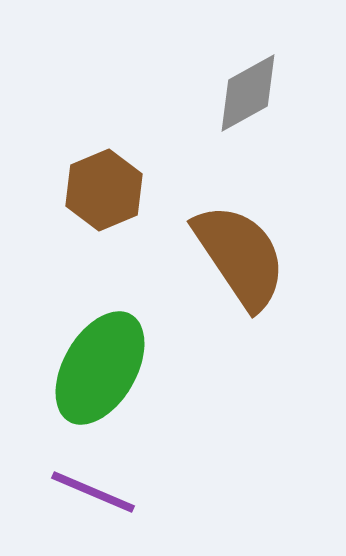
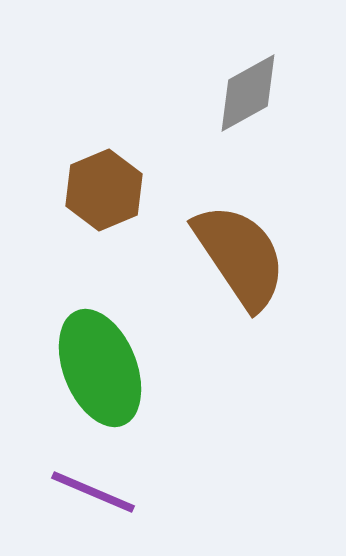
green ellipse: rotated 52 degrees counterclockwise
